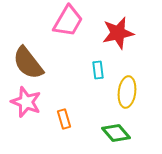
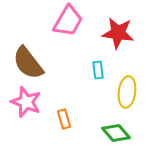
red star: rotated 20 degrees clockwise
